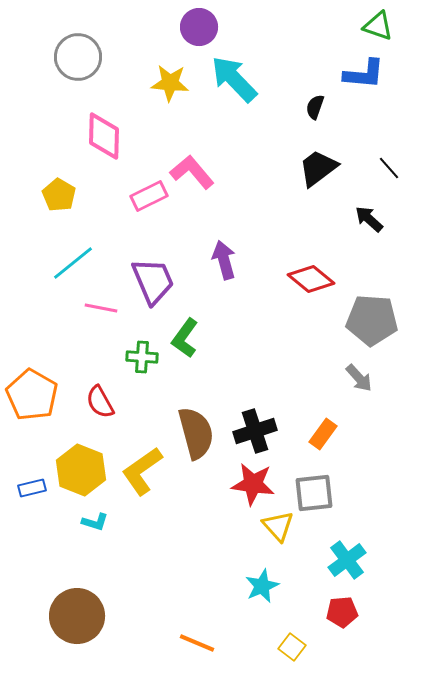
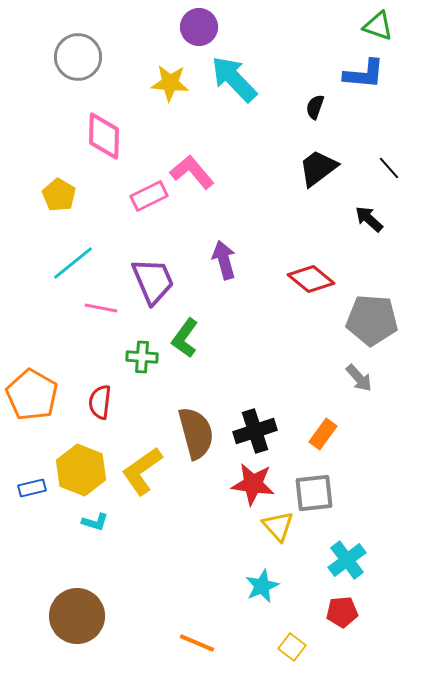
red semicircle at (100, 402): rotated 36 degrees clockwise
